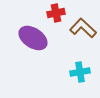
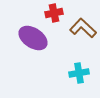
red cross: moved 2 px left
cyan cross: moved 1 px left, 1 px down
